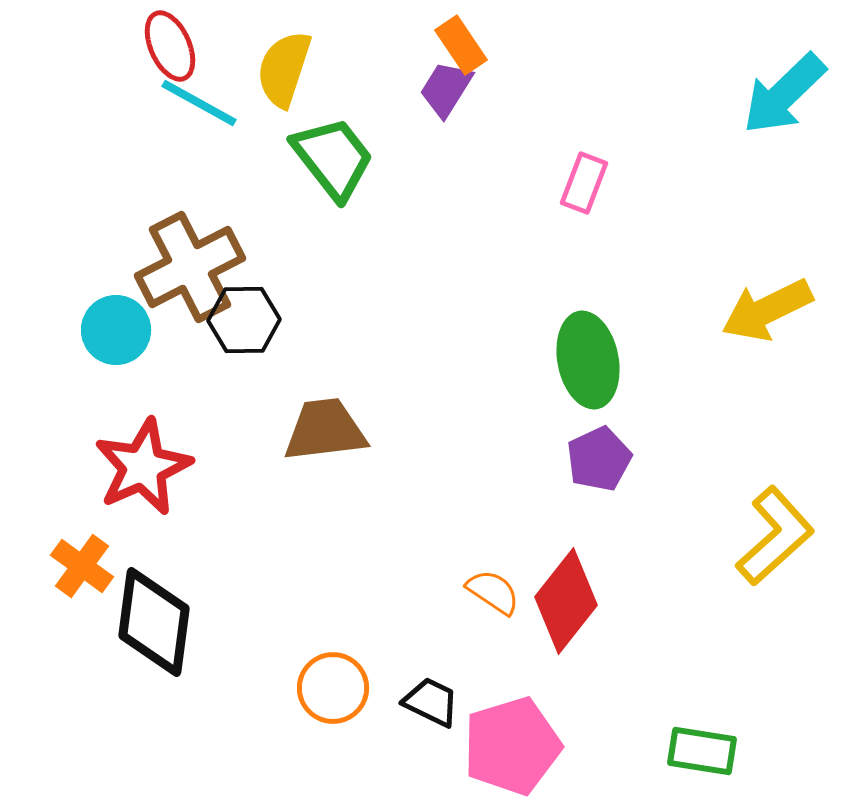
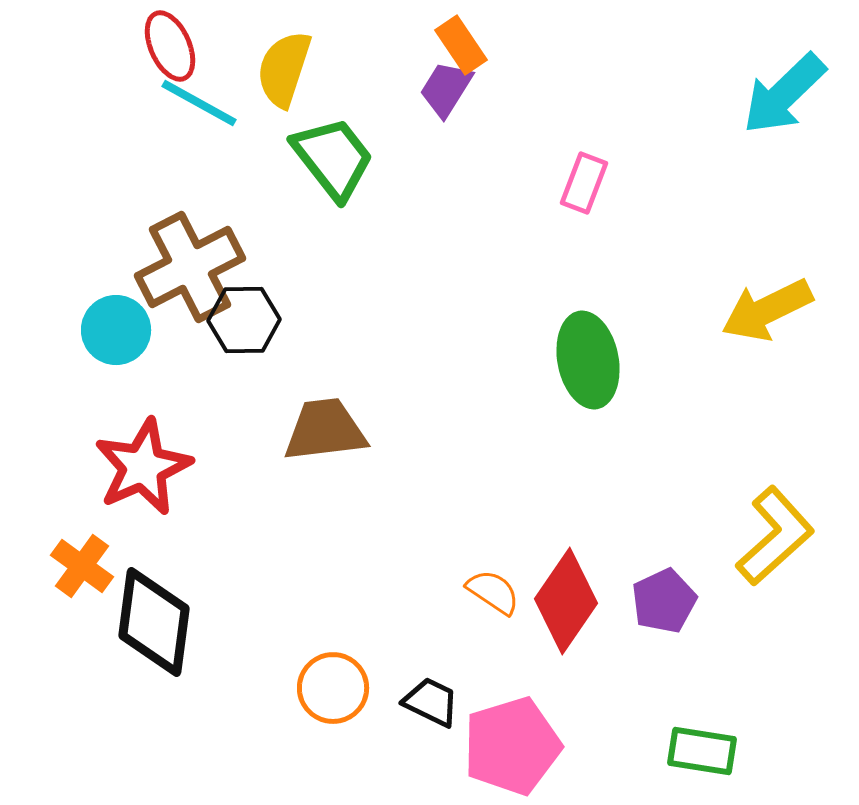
purple pentagon: moved 65 px right, 142 px down
red diamond: rotated 4 degrees counterclockwise
